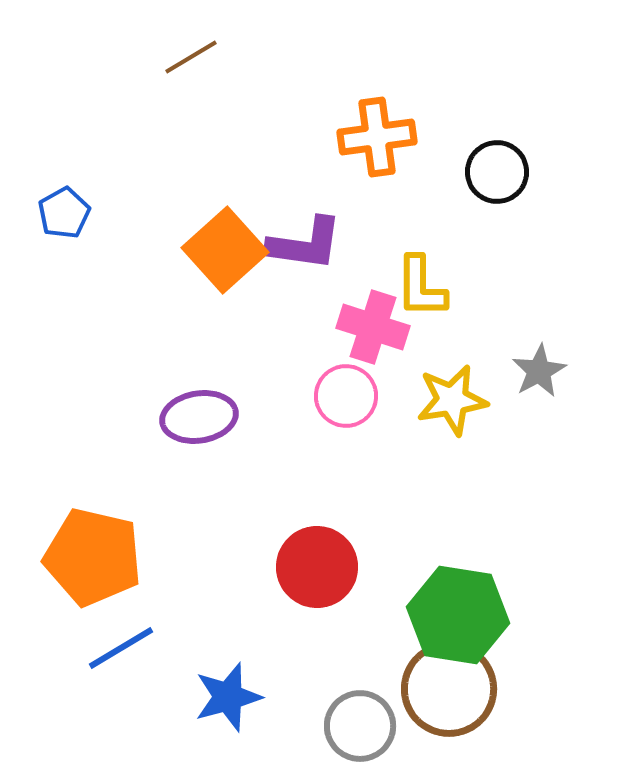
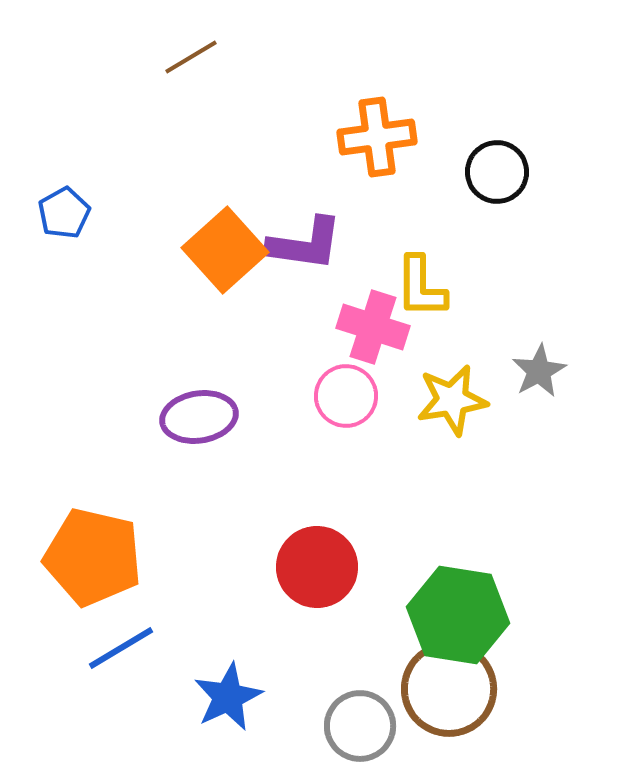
blue star: rotated 10 degrees counterclockwise
